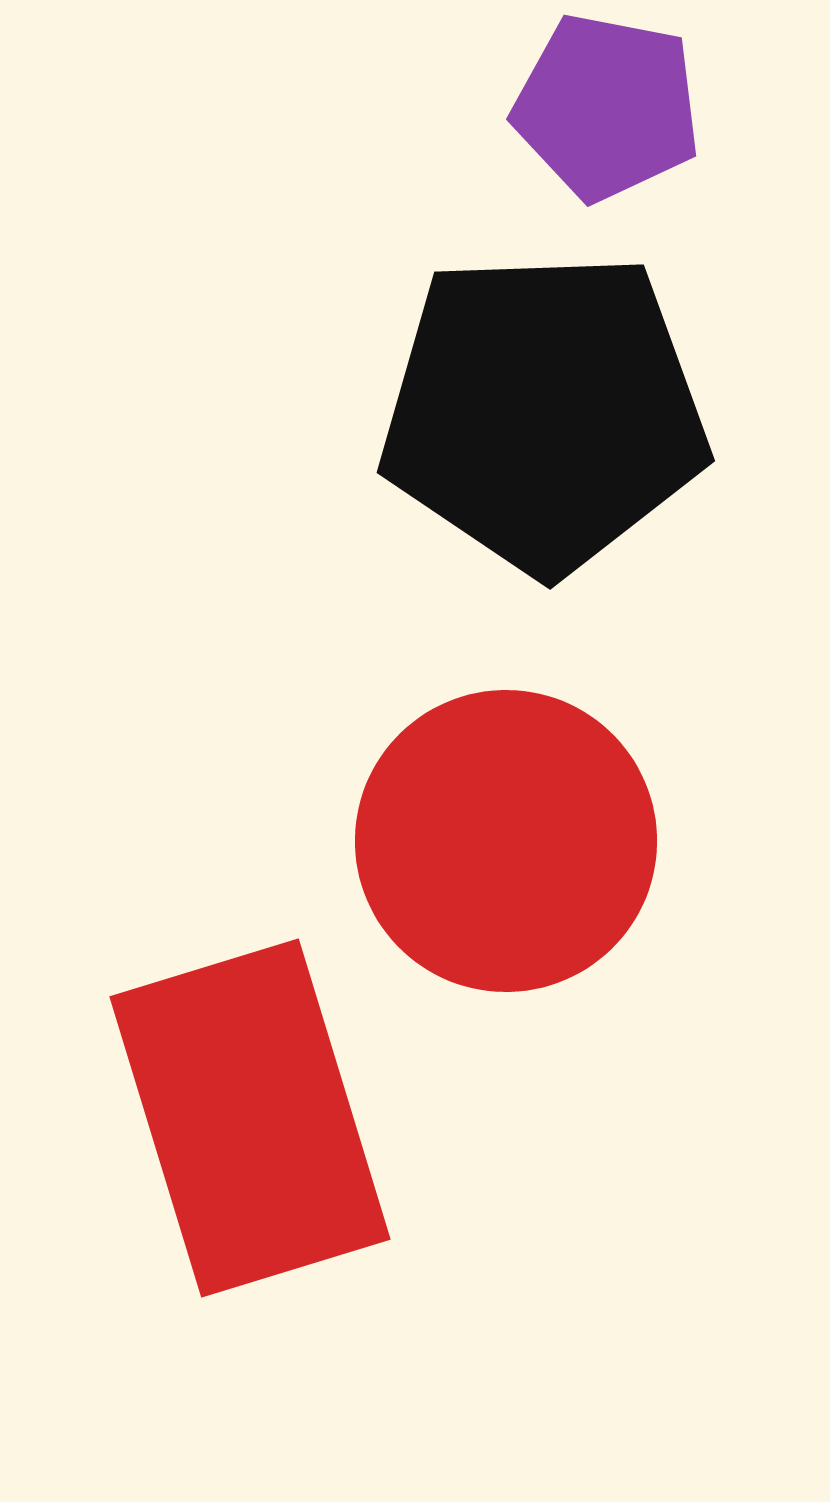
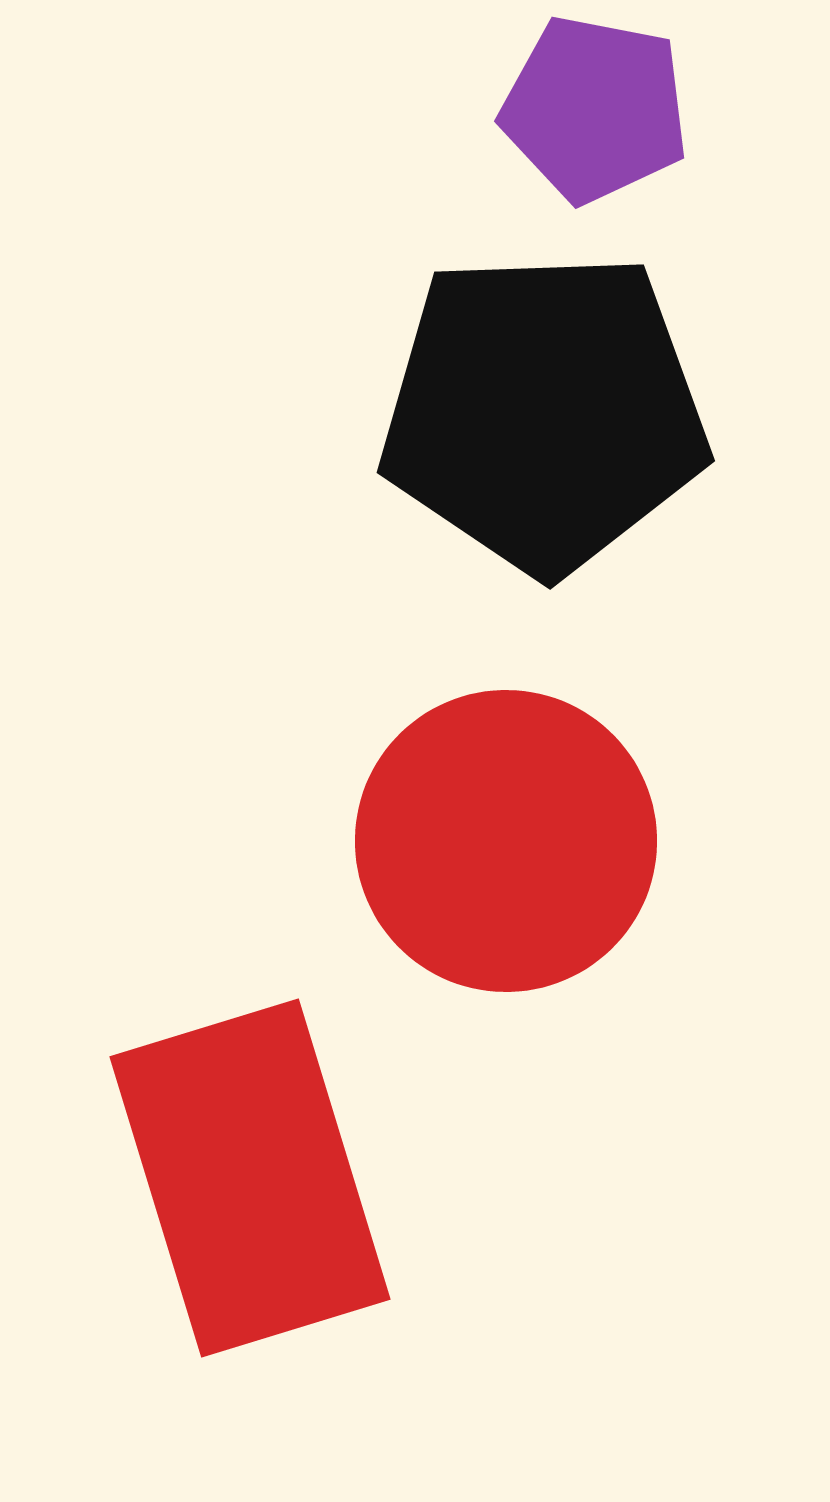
purple pentagon: moved 12 px left, 2 px down
red rectangle: moved 60 px down
